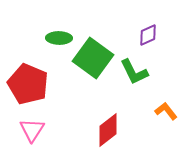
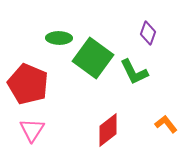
purple diamond: moved 2 px up; rotated 45 degrees counterclockwise
orange L-shape: moved 13 px down
